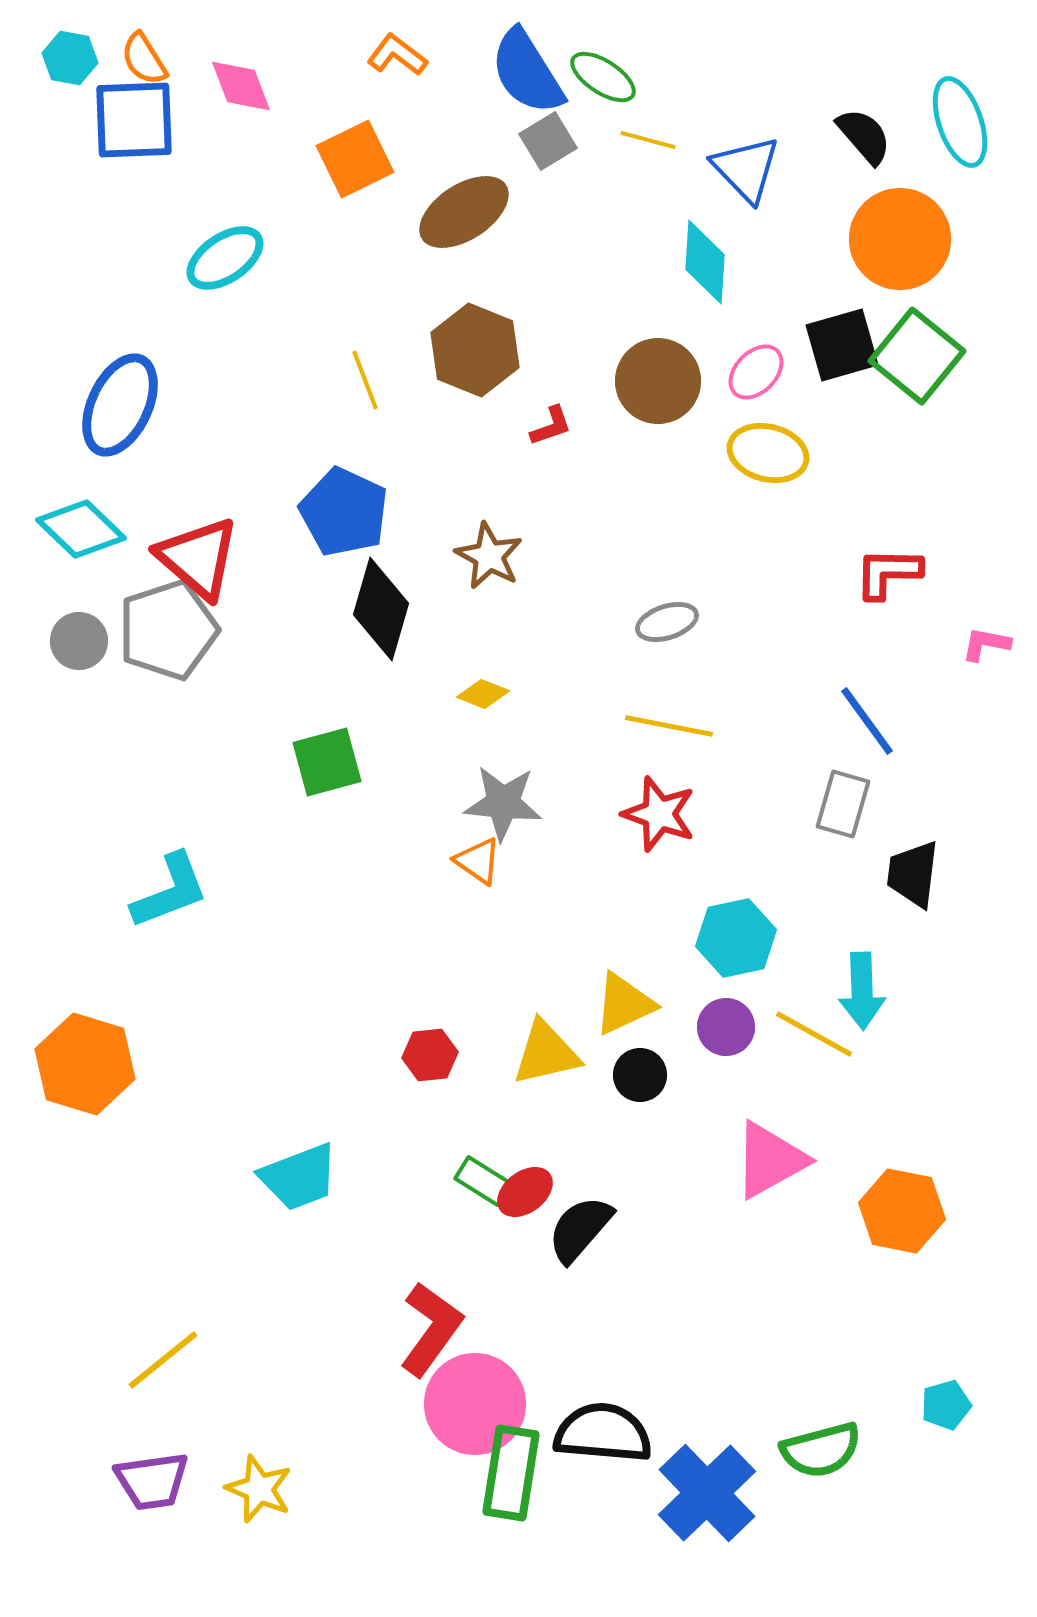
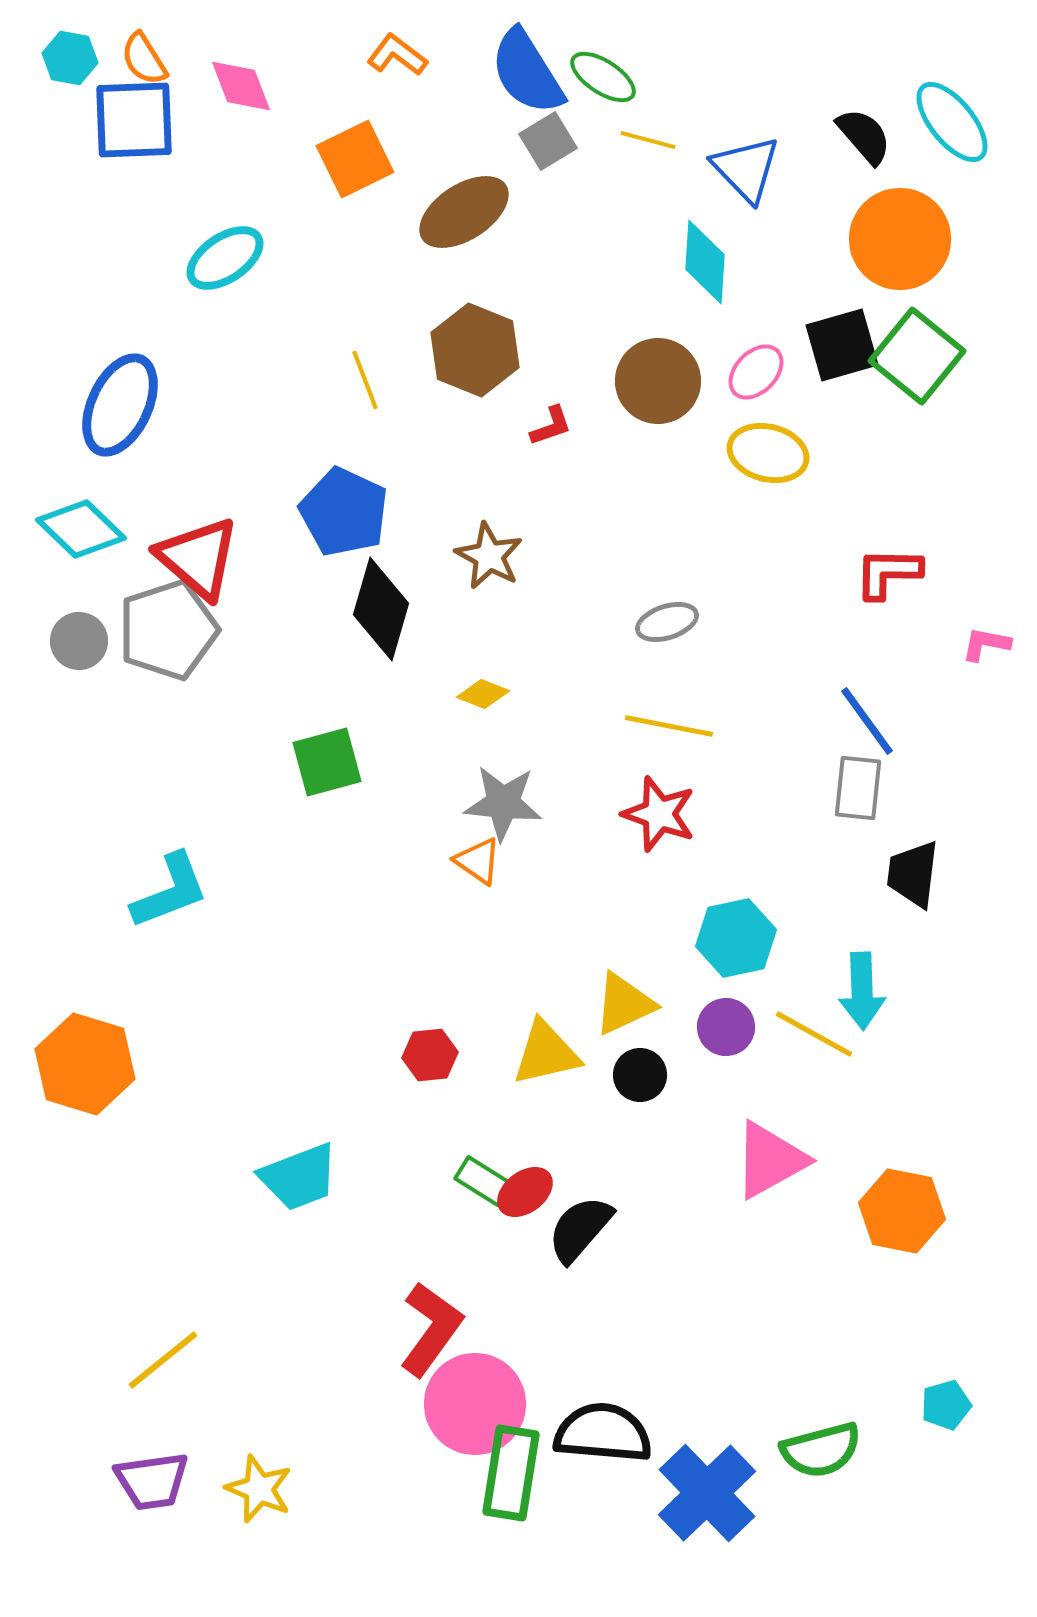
cyan ellipse at (960, 122): moved 8 px left; rotated 20 degrees counterclockwise
gray rectangle at (843, 804): moved 15 px right, 16 px up; rotated 10 degrees counterclockwise
